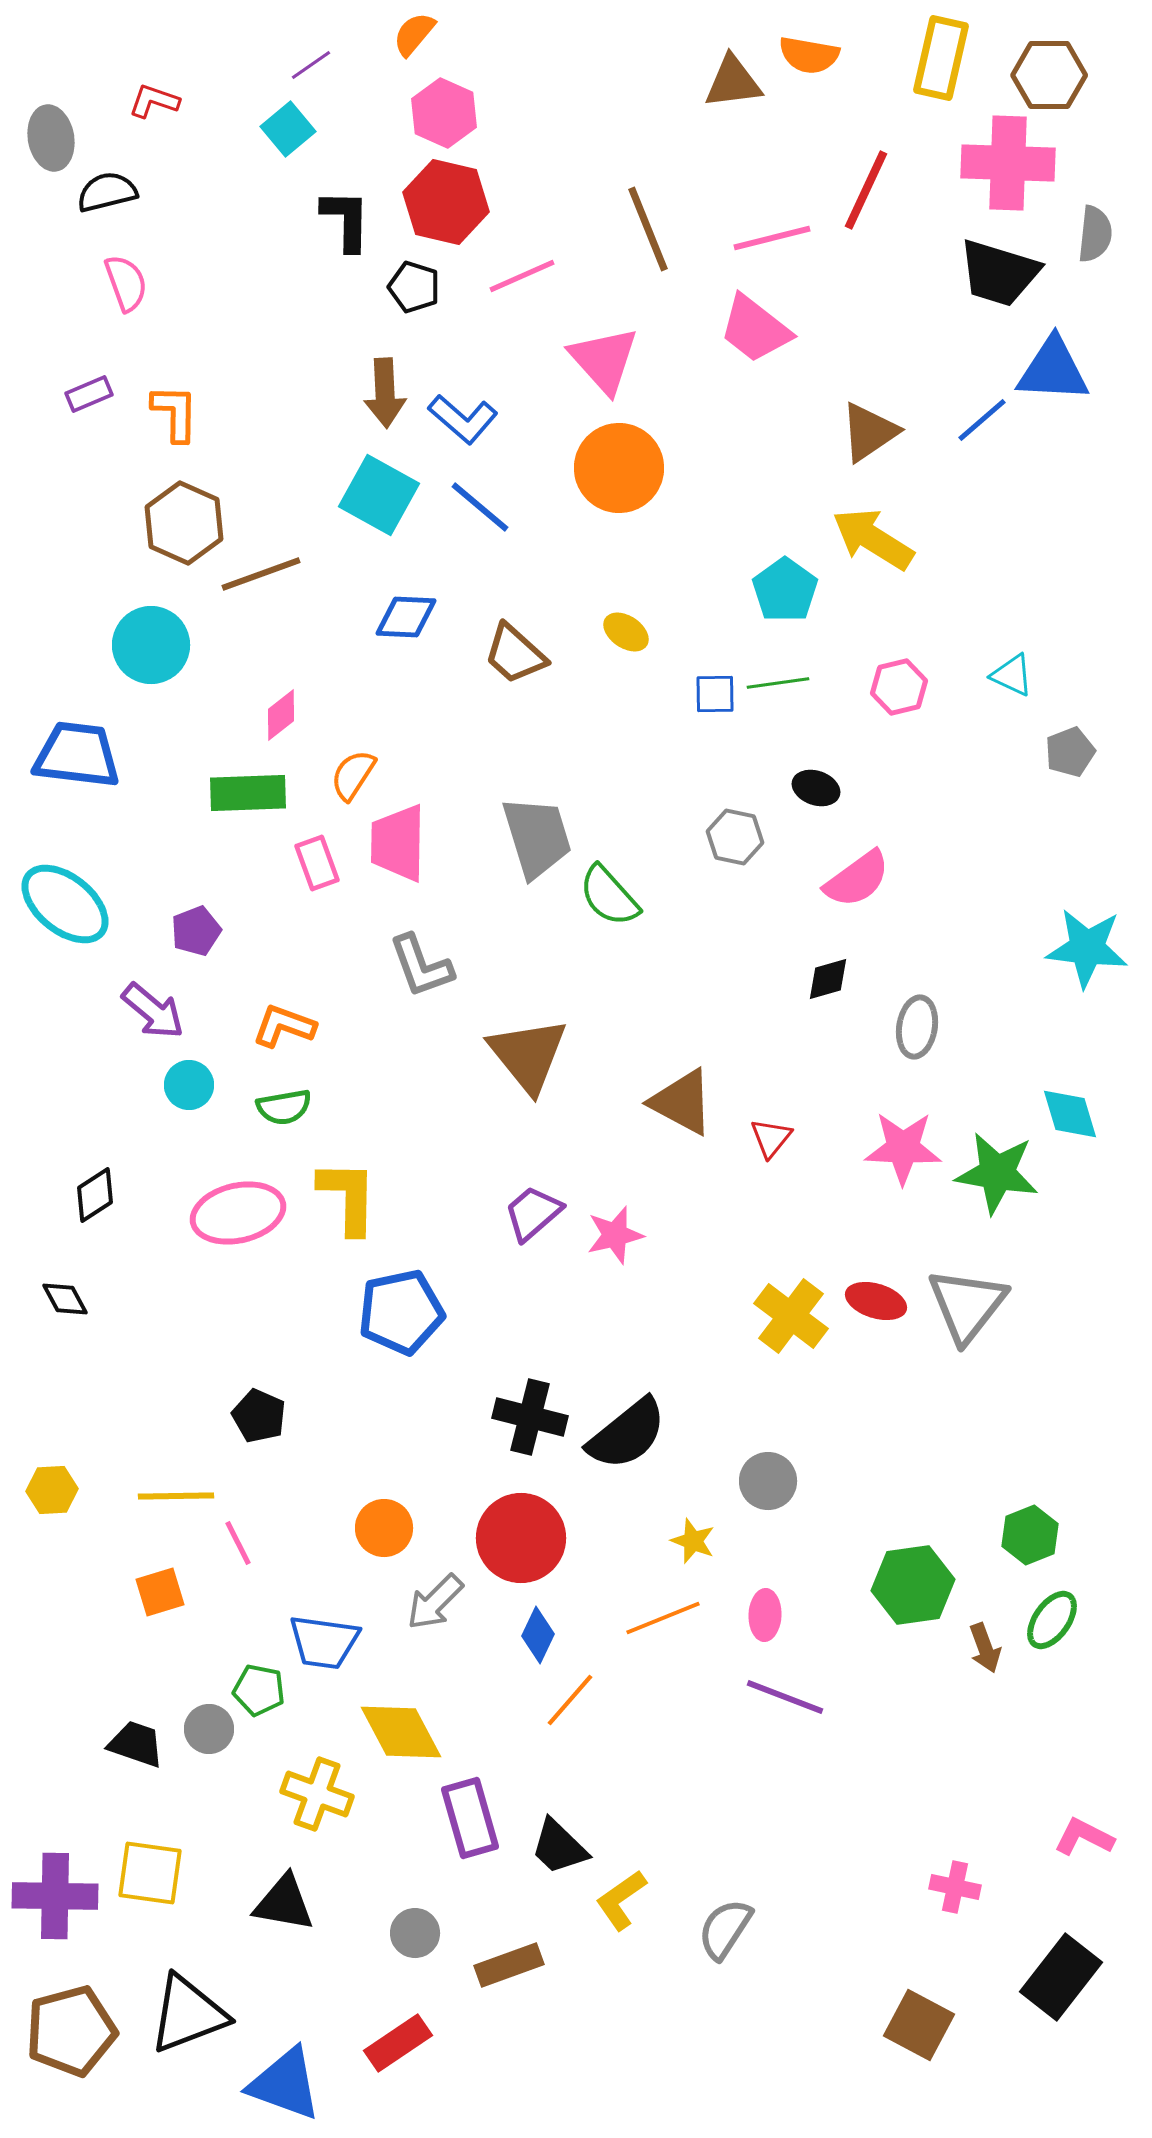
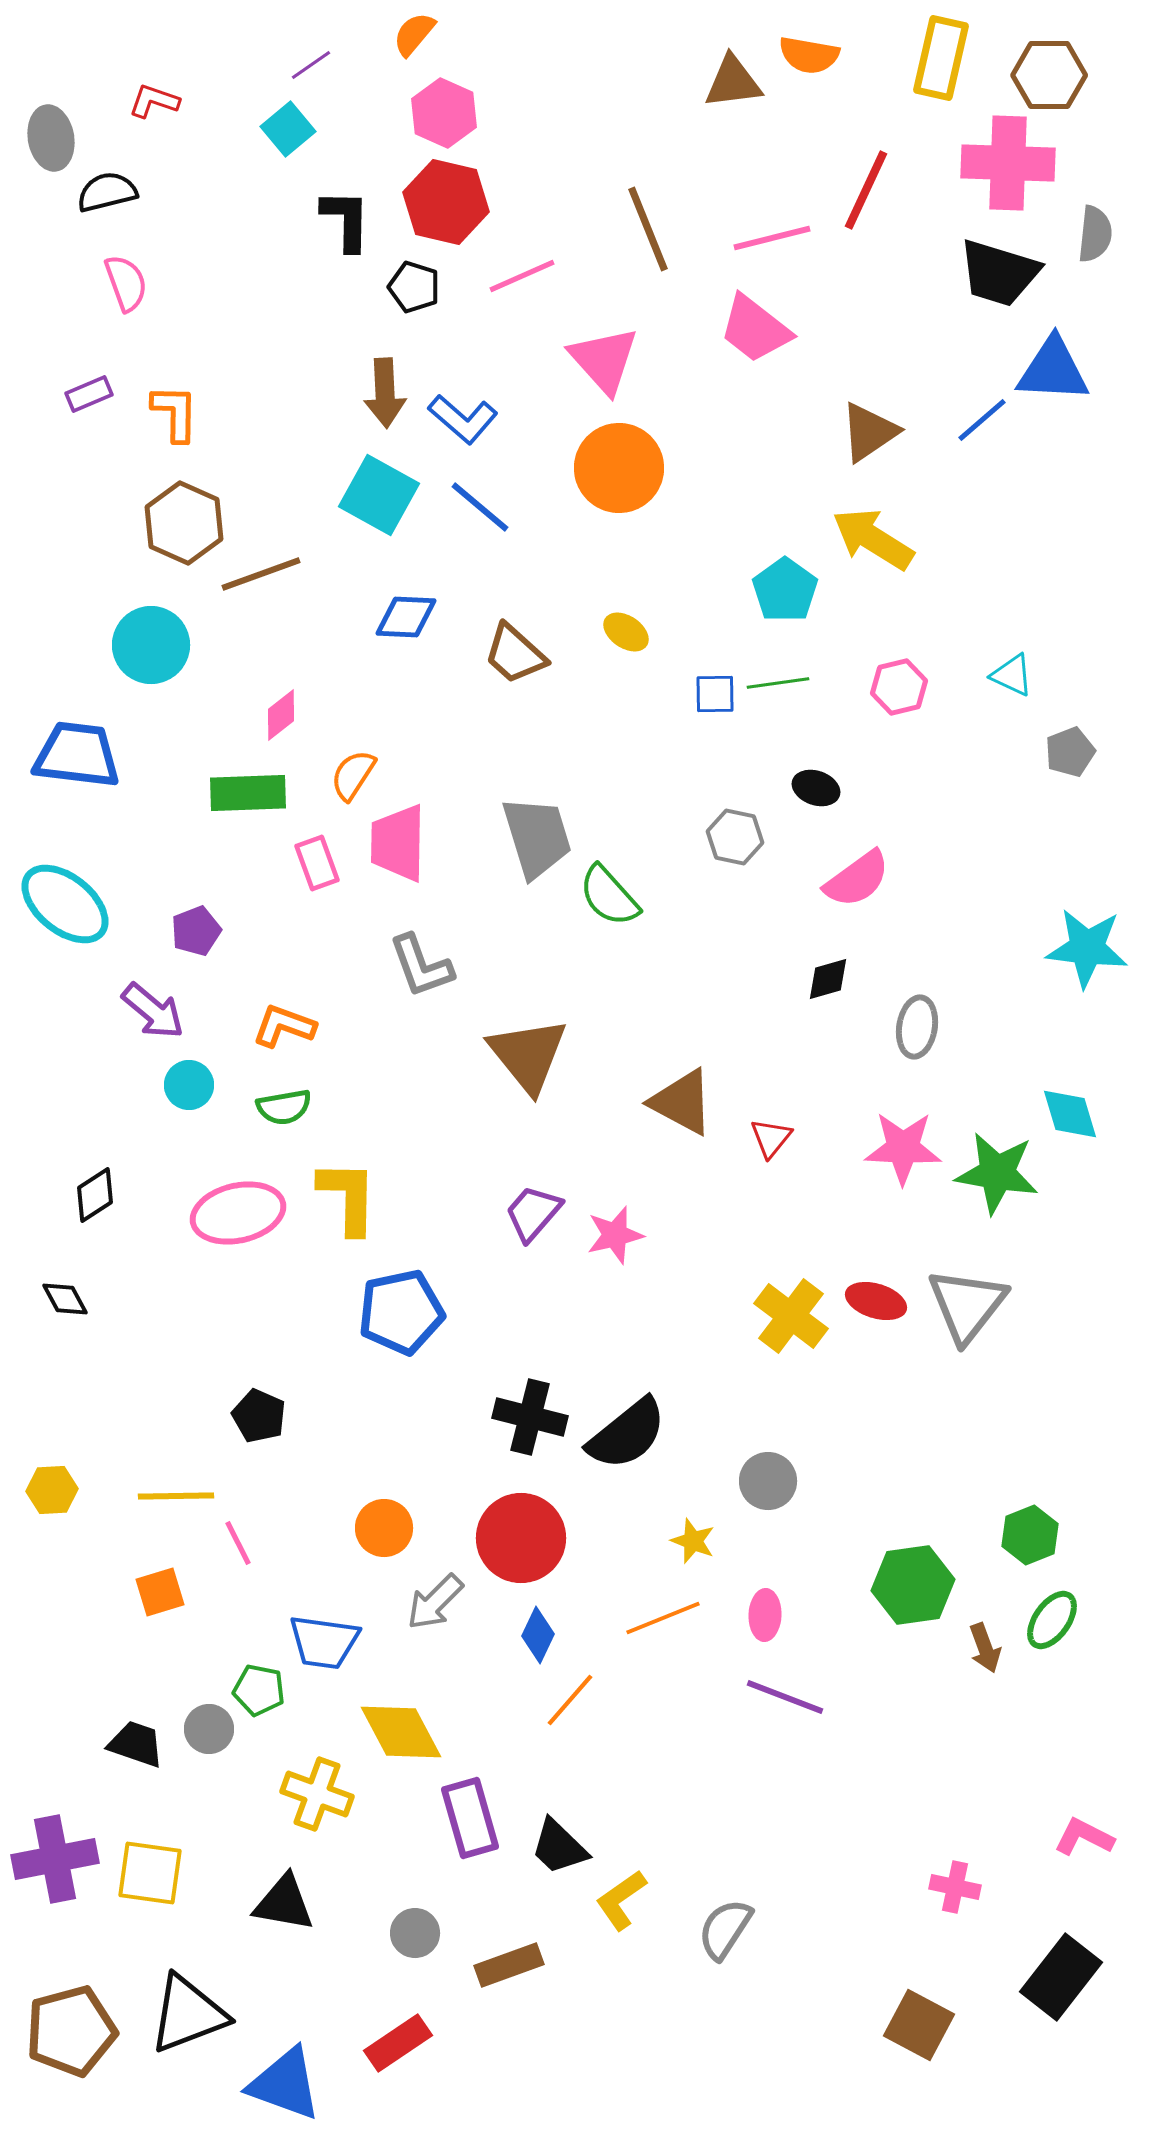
purple trapezoid at (533, 1213): rotated 8 degrees counterclockwise
purple cross at (55, 1896): moved 37 px up; rotated 12 degrees counterclockwise
